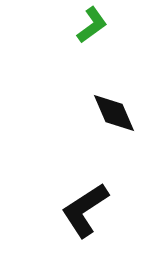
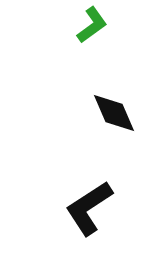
black L-shape: moved 4 px right, 2 px up
